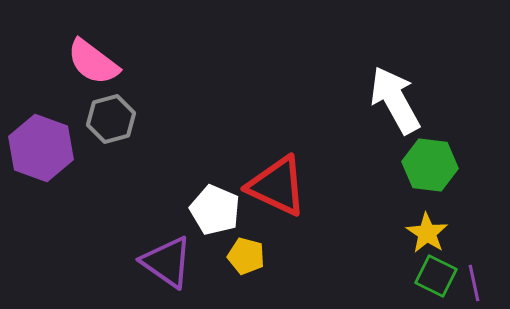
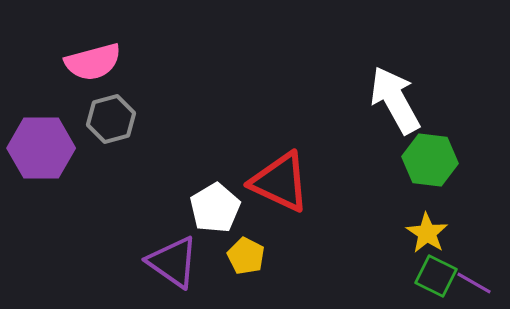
pink semicircle: rotated 52 degrees counterclockwise
purple hexagon: rotated 20 degrees counterclockwise
green hexagon: moved 5 px up
red triangle: moved 3 px right, 4 px up
white pentagon: moved 2 px up; rotated 18 degrees clockwise
yellow pentagon: rotated 12 degrees clockwise
purple triangle: moved 6 px right
purple line: rotated 48 degrees counterclockwise
